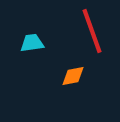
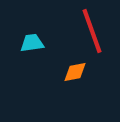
orange diamond: moved 2 px right, 4 px up
